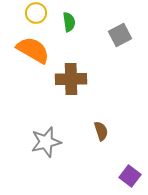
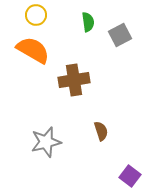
yellow circle: moved 2 px down
green semicircle: moved 19 px right
brown cross: moved 3 px right, 1 px down; rotated 8 degrees counterclockwise
